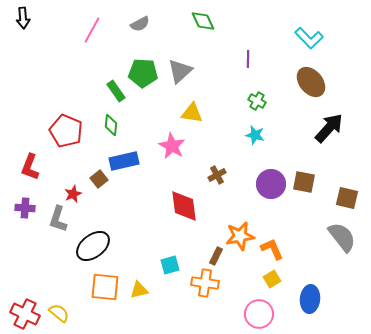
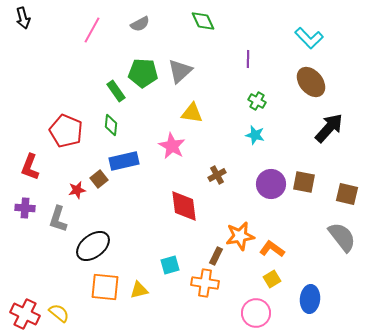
black arrow at (23, 18): rotated 10 degrees counterclockwise
red star at (73, 194): moved 4 px right, 4 px up; rotated 12 degrees clockwise
brown square at (347, 198): moved 4 px up
orange L-shape at (272, 249): rotated 30 degrees counterclockwise
pink circle at (259, 314): moved 3 px left, 1 px up
